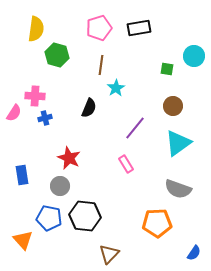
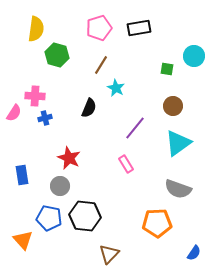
brown line: rotated 24 degrees clockwise
cyan star: rotated 12 degrees counterclockwise
